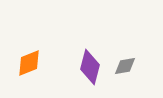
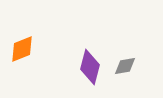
orange diamond: moved 7 px left, 14 px up
